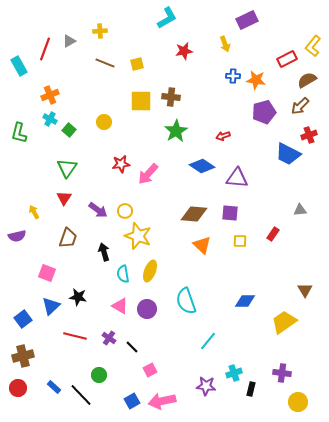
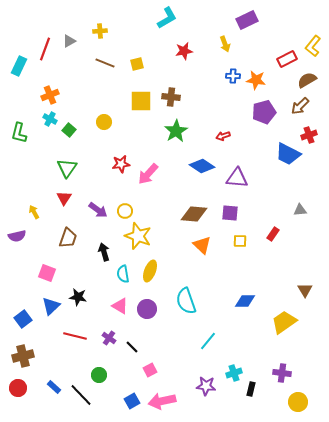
cyan rectangle at (19, 66): rotated 54 degrees clockwise
